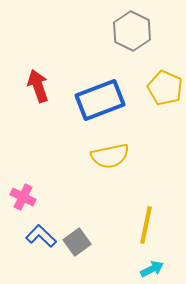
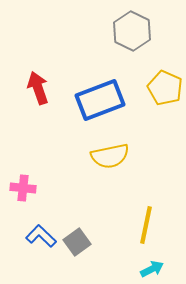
red arrow: moved 2 px down
pink cross: moved 9 px up; rotated 20 degrees counterclockwise
